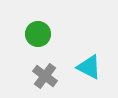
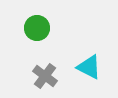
green circle: moved 1 px left, 6 px up
